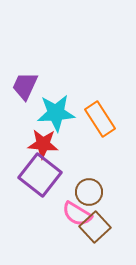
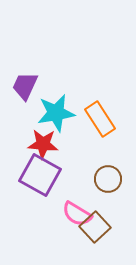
cyan star: rotated 6 degrees counterclockwise
purple square: rotated 9 degrees counterclockwise
brown circle: moved 19 px right, 13 px up
